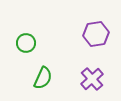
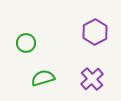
purple hexagon: moved 1 px left, 2 px up; rotated 20 degrees counterclockwise
green semicircle: rotated 130 degrees counterclockwise
